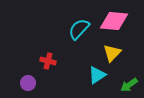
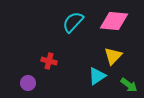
cyan semicircle: moved 6 px left, 7 px up
yellow triangle: moved 1 px right, 3 px down
red cross: moved 1 px right
cyan triangle: moved 1 px down
green arrow: rotated 108 degrees counterclockwise
